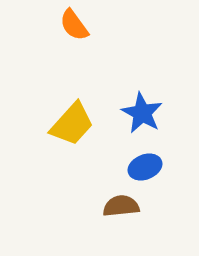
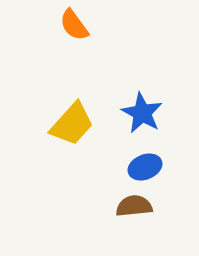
brown semicircle: moved 13 px right
